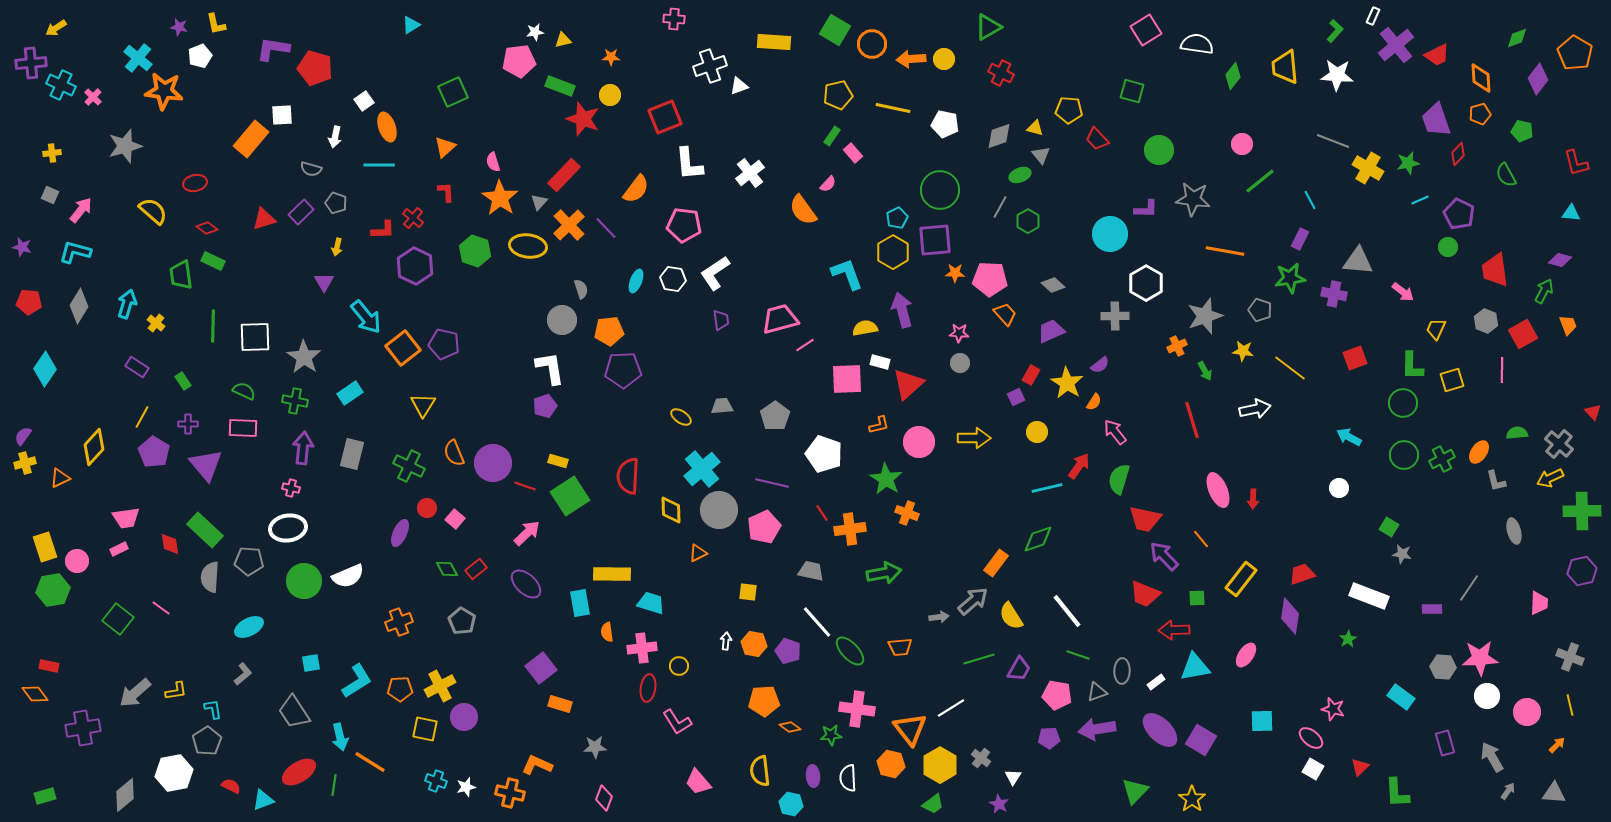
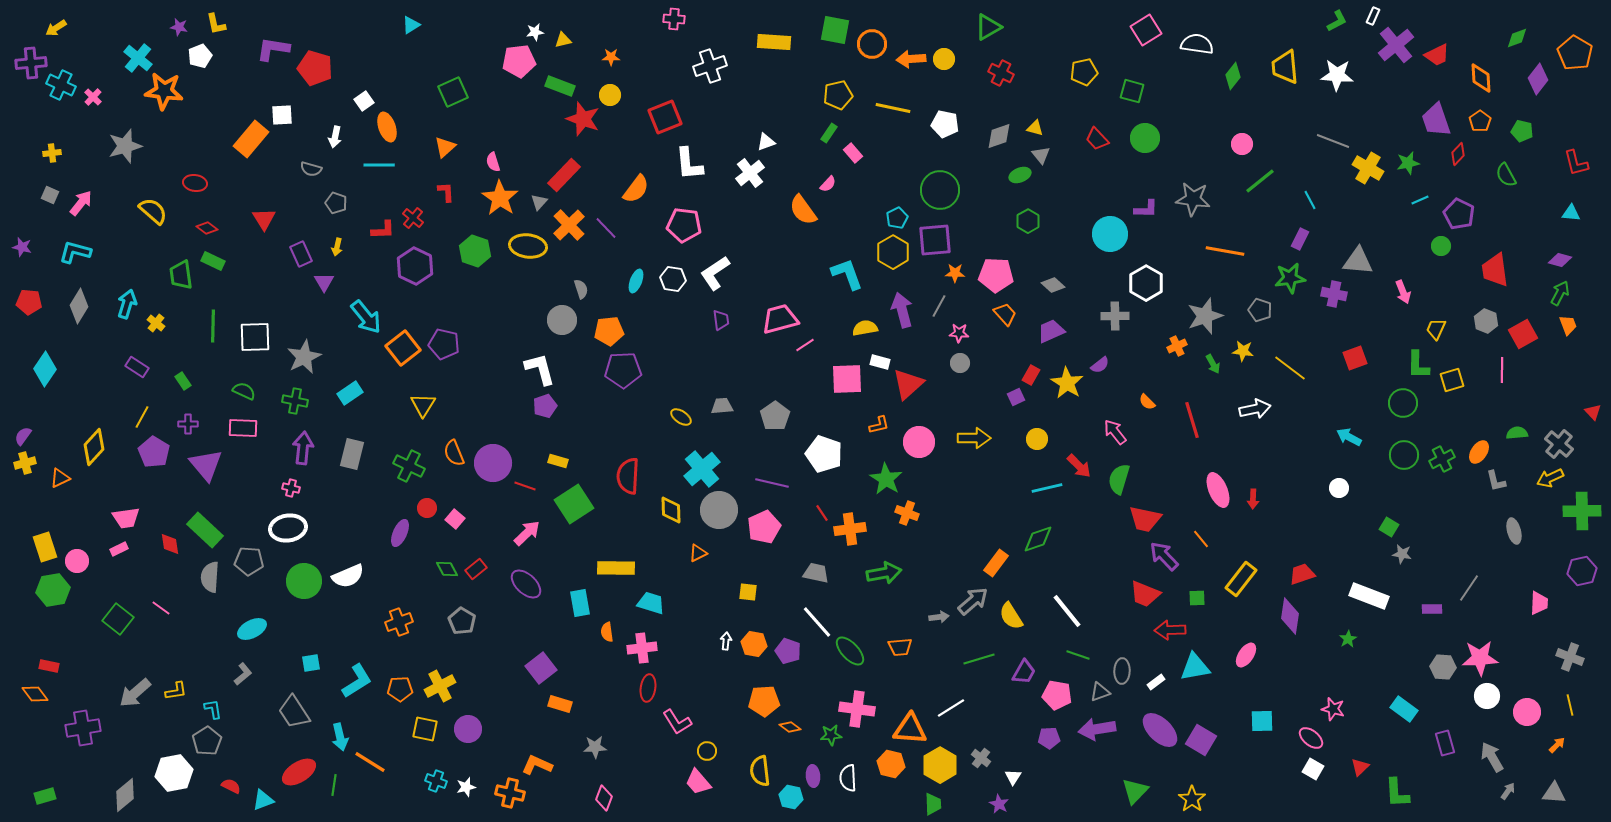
green square at (835, 30): rotated 20 degrees counterclockwise
green L-shape at (1335, 31): moved 2 px right, 10 px up; rotated 20 degrees clockwise
white triangle at (739, 86): moved 27 px right, 56 px down
yellow pentagon at (1069, 110): moved 15 px right, 38 px up; rotated 16 degrees counterclockwise
orange pentagon at (1480, 114): moved 7 px down; rotated 20 degrees counterclockwise
green rectangle at (832, 136): moved 3 px left, 3 px up
green circle at (1159, 150): moved 14 px left, 12 px up
red ellipse at (195, 183): rotated 20 degrees clockwise
gray line at (1000, 207): moved 61 px left, 99 px down
pink arrow at (81, 210): moved 7 px up
purple rectangle at (301, 212): moved 42 px down; rotated 70 degrees counterclockwise
red triangle at (264, 219): rotated 45 degrees counterclockwise
green circle at (1448, 247): moved 7 px left, 1 px up
pink pentagon at (990, 279): moved 6 px right, 4 px up
green arrow at (1544, 291): moved 16 px right, 2 px down
pink arrow at (1403, 292): rotated 30 degrees clockwise
gray star at (304, 357): rotated 12 degrees clockwise
green L-shape at (1412, 366): moved 6 px right, 1 px up
white L-shape at (550, 368): moved 10 px left, 1 px down; rotated 6 degrees counterclockwise
green arrow at (1205, 371): moved 8 px right, 7 px up
orange semicircle at (1094, 402): moved 53 px right; rotated 102 degrees clockwise
yellow circle at (1037, 432): moved 7 px down
red arrow at (1079, 466): rotated 100 degrees clockwise
green square at (570, 496): moved 4 px right, 8 px down
gray trapezoid at (811, 571): moved 5 px right, 2 px down
yellow rectangle at (612, 574): moved 4 px right, 6 px up
cyan ellipse at (249, 627): moved 3 px right, 2 px down
red arrow at (1174, 630): moved 4 px left
yellow circle at (679, 666): moved 28 px right, 85 px down
purple trapezoid at (1019, 669): moved 5 px right, 3 px down
gray triangle at (1097, 692): moved 3 px right
cyan rectangle at (1401, 697): moved 3 px right, 12 px down
purple circle at (464, 717): moved 4 px right, 12 px down
orange triangle at (910, 729): rotated 48 degrees counterclockwise
cyan hexagon at (791, 804): moved 7 px up
green trapezoid at (933, 804): rotated 55 degrees counterclockwise
